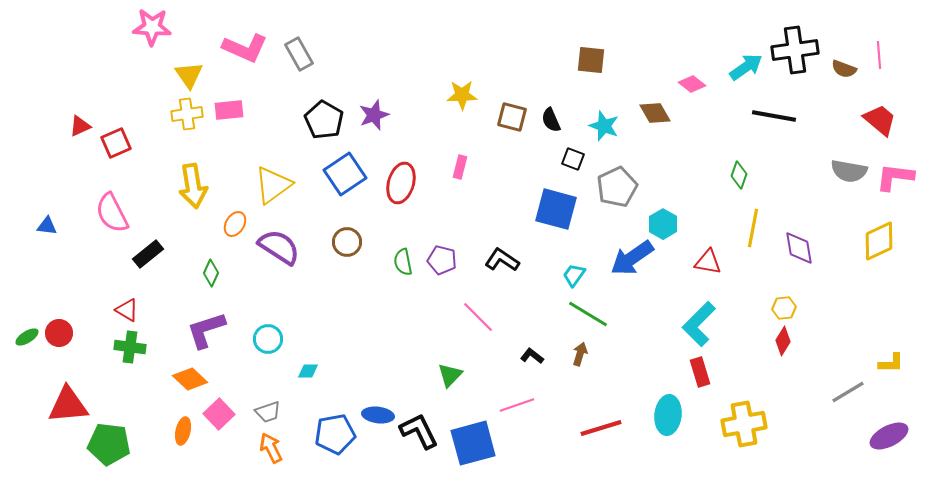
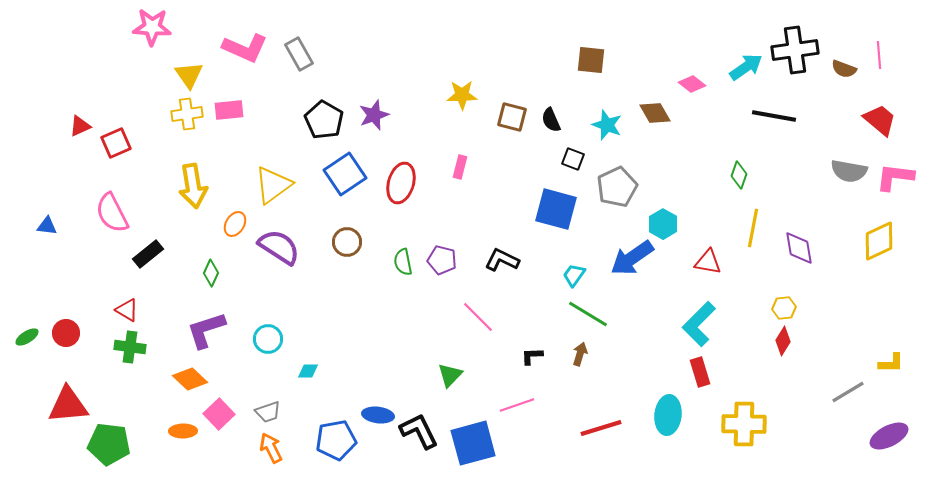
cyan star at (604, 126): moved 3 px right, 1 px up
black L-shape at (502, 260): rotated 8 degrees counterclockwise
red circle at (59, 333): moved 7 px right
black L-shape at (532, 356): rotated 40 degrees counterclockwise
yellow cross at (744, 424): rotated 12 degrees clockwise
orange ellipse at (183, 431): rotated 76 degrees clockwise
blue pentagon at (335, 434): moved 1 px right, 6 px down
